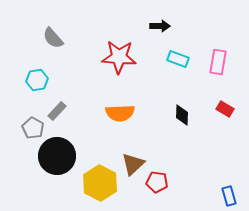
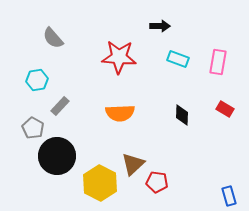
gray rectangle: moved 3 px right, 5 px up
